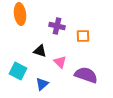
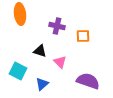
purple semicircle: moved 2 px right, 6 px down
